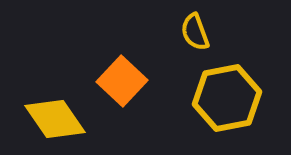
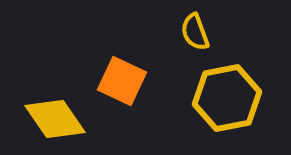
orange square: rotated 18 degrees counterclockwise
